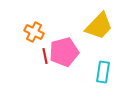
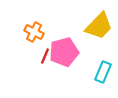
red line: rotated 35 degrees clockwise
cyan rectangle: rotated 15 degrees clockwise
